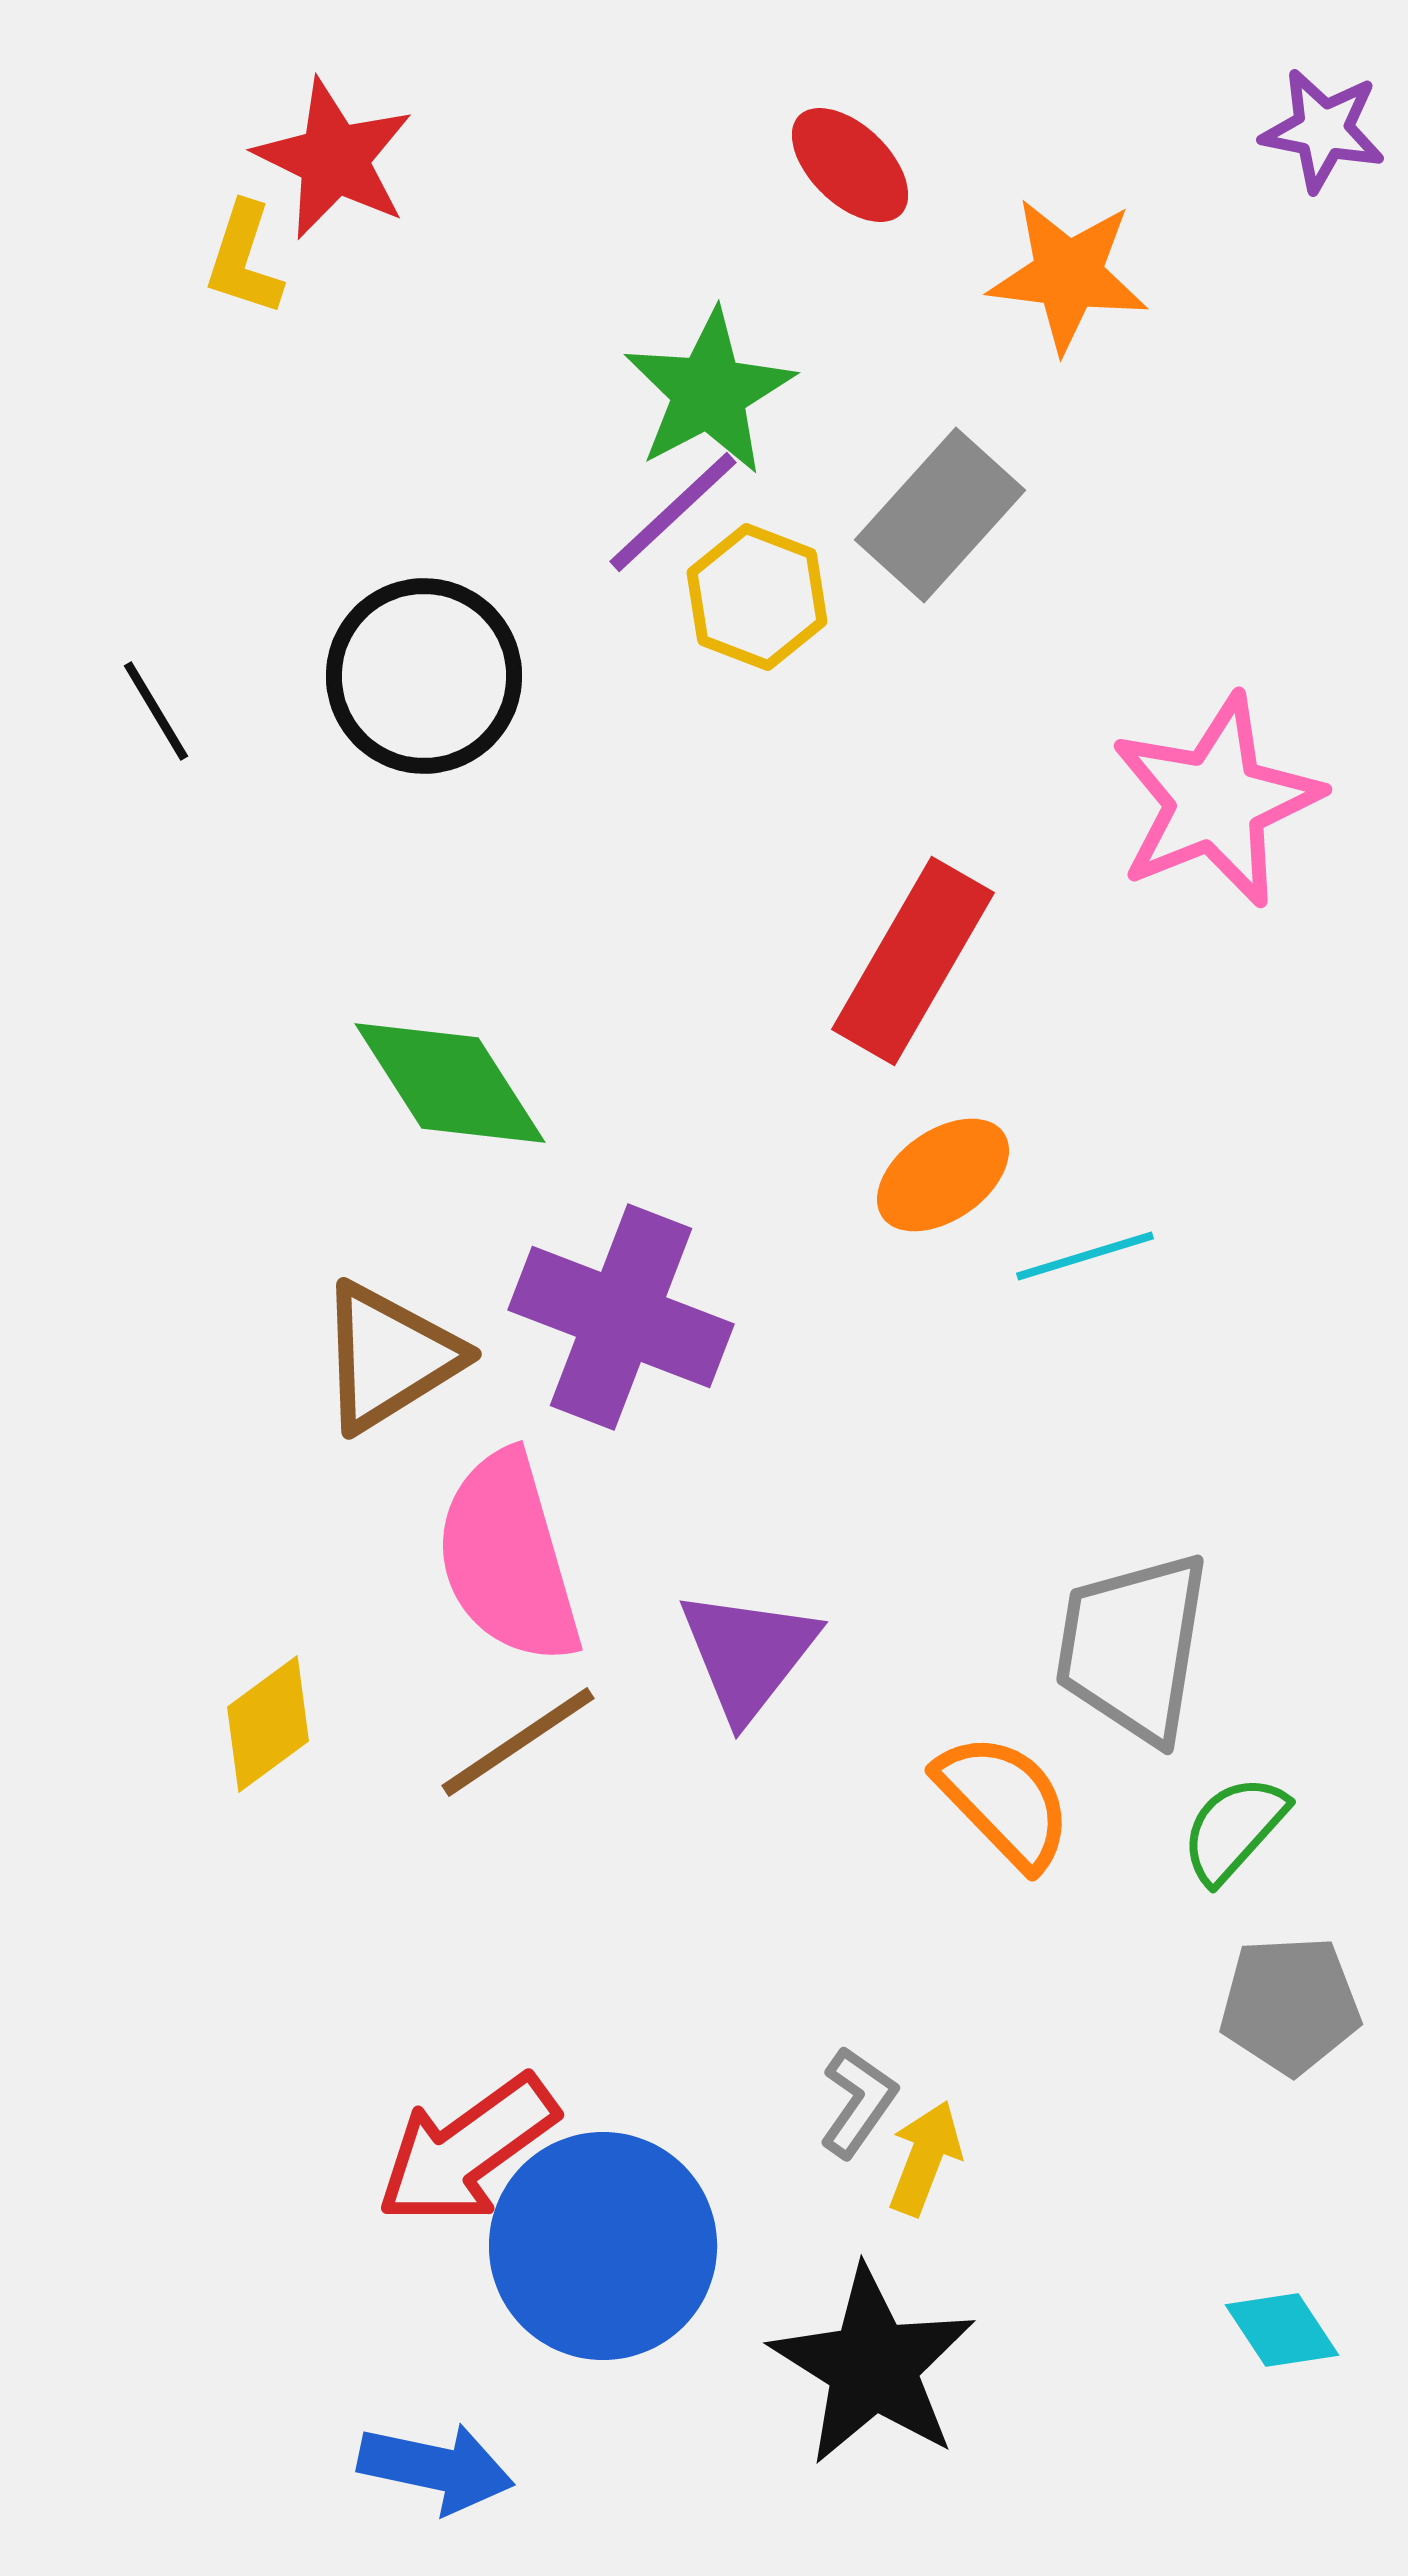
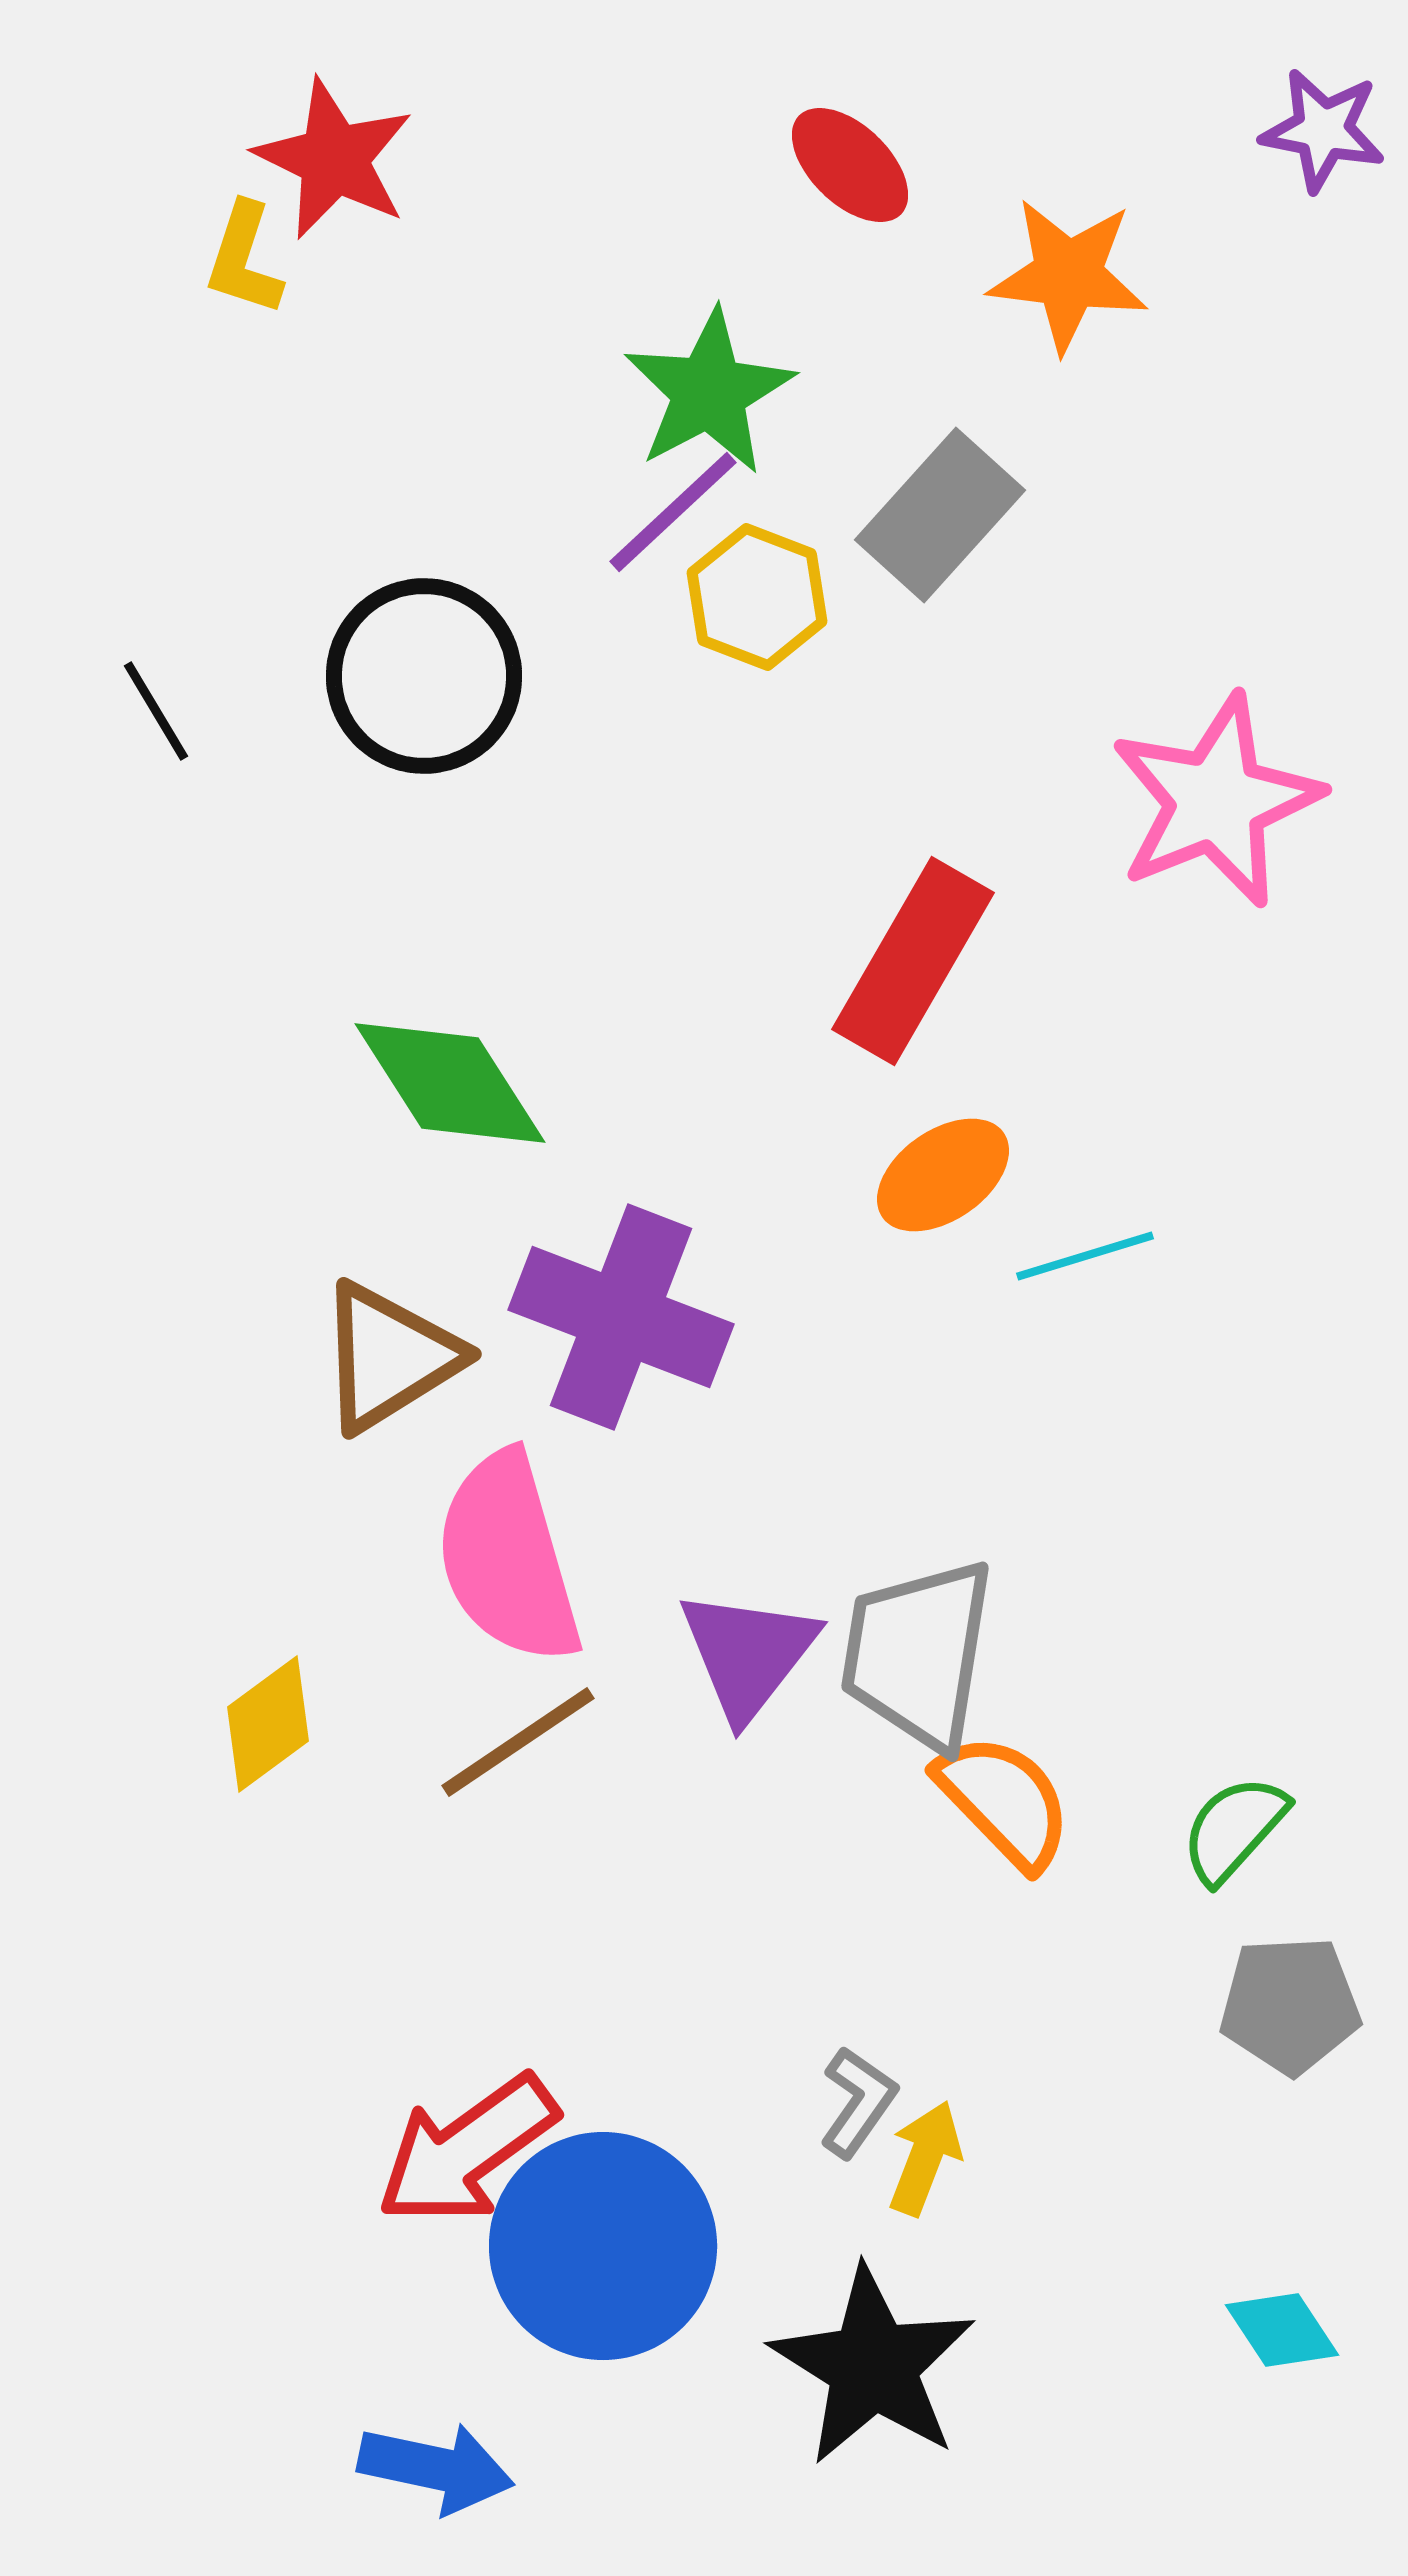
gray trapezoid: moved 215 px left, 7 px down
